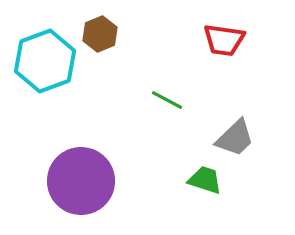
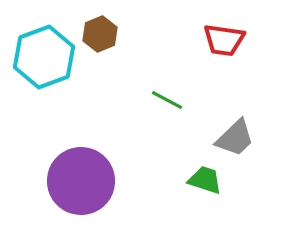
cyan hexagon: moved 1 px left, 4 px up
